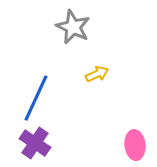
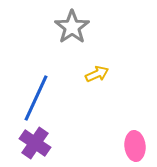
gray star: moved 1 px left; rotated 12 degrees clockwise
pink ellipse: moved 1 px down
